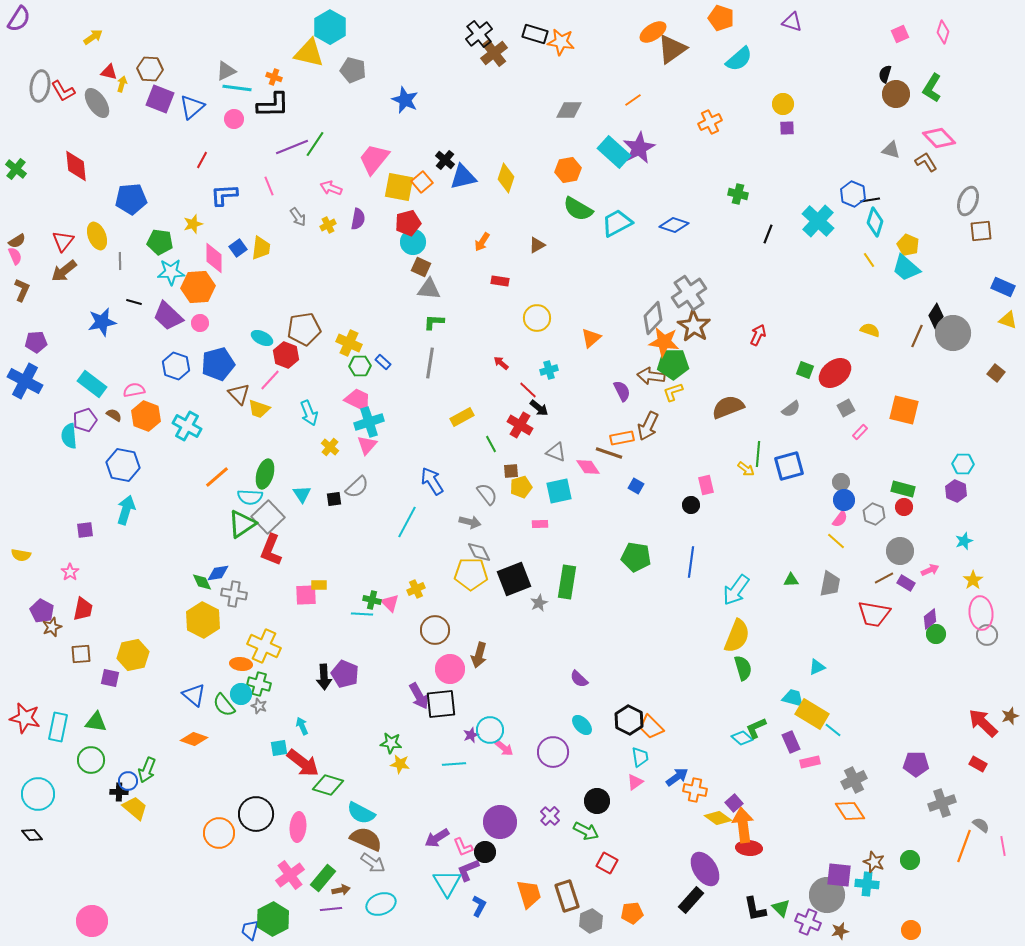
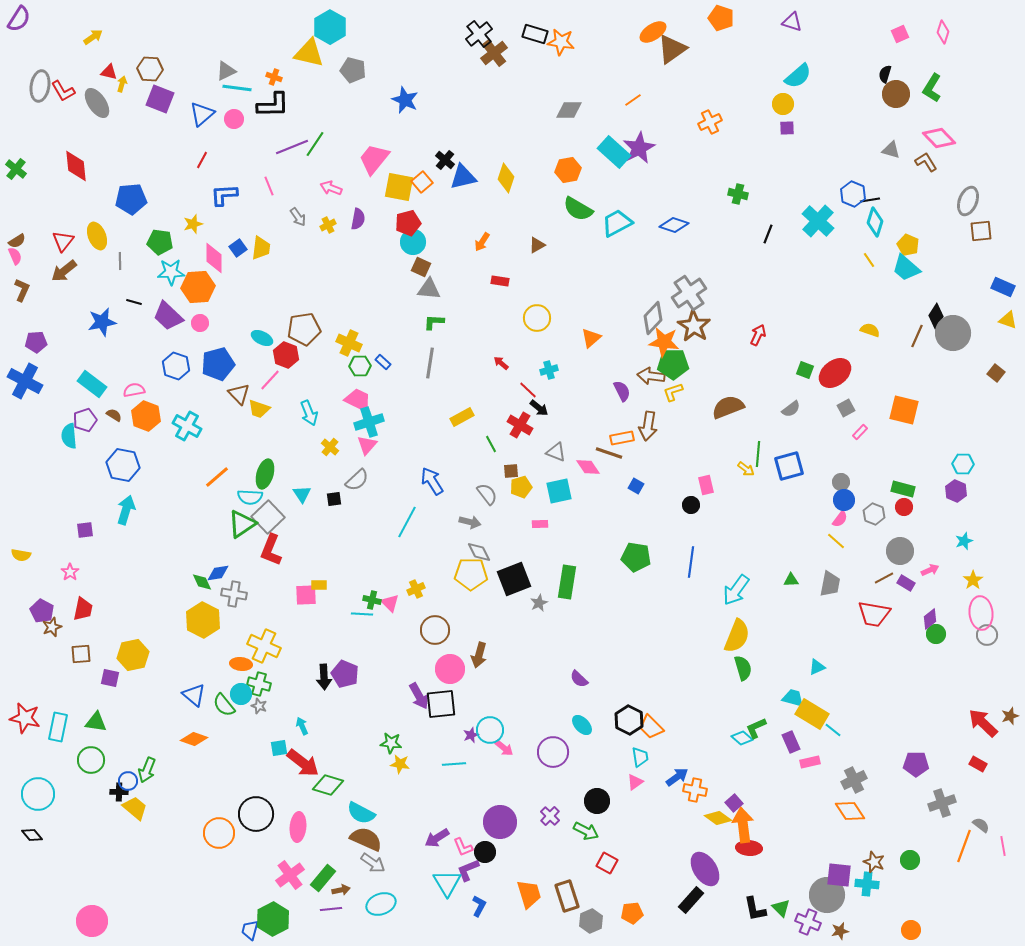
cyan semicircle at (739, 59): moved 59 px right, 17 px down
blue triangle at (192, 107): moved 10 px right, 7 px down
brown arrow at (648, 426): rotated 16 degrees counterclockwise
gray semicircle at (357, 487): moved 7 px up
